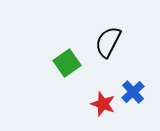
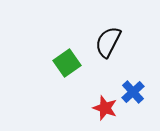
red star: moved 2 px right, 4 px down
